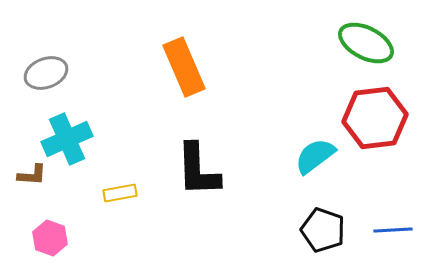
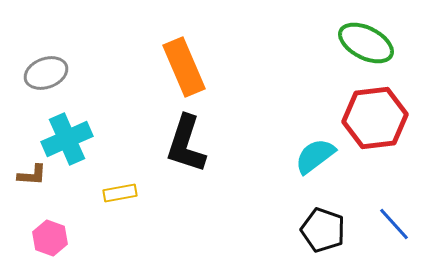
black L-shape: moved 12 px left, 26 px up; rotated 20 degrees clockwise
blue line: moved 1 px right, 6 px up; rotated 51 degrees clockwise
